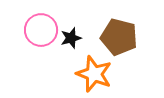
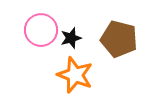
brown pentagon: moved 2 px down
orange star: moved 19 px left, 1 px down
